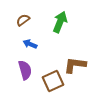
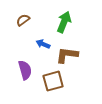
green arrow: moved 4 px right
blue arrow: moved 13 px right
brown L-shape: moved 8 px left, 10 px up
brown square: rotated 10 degrees clockwise
